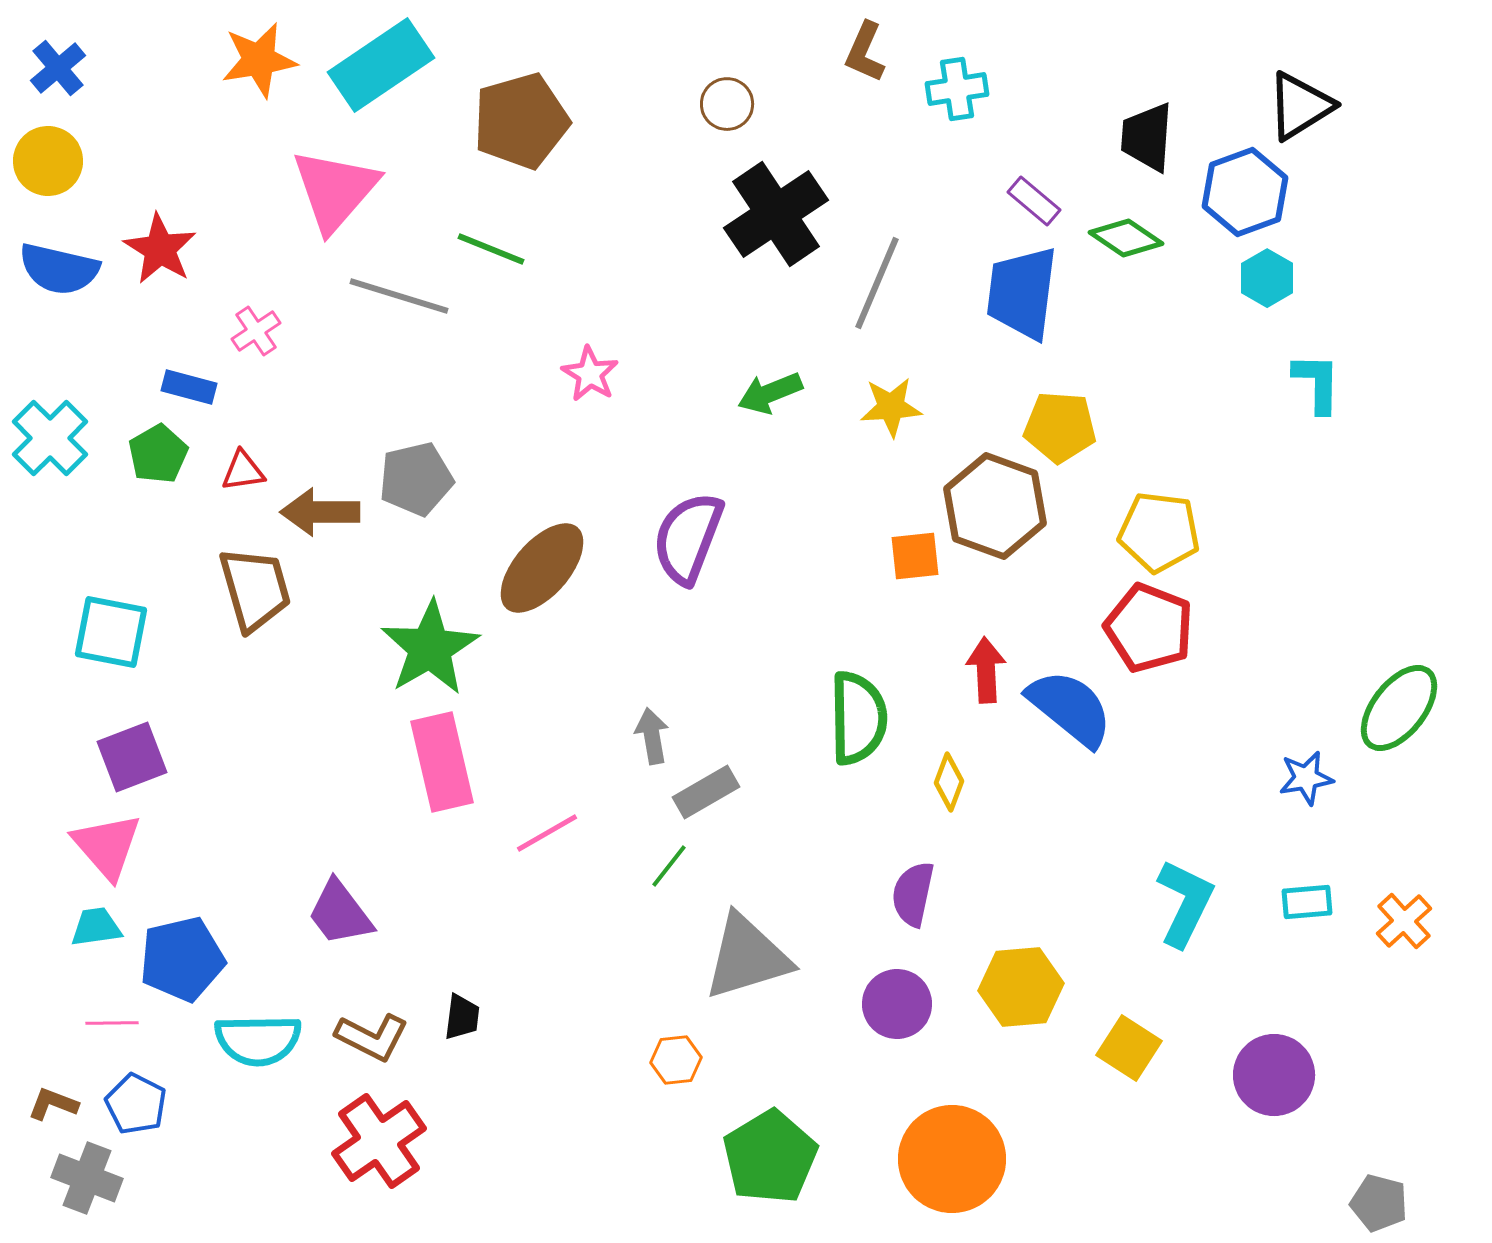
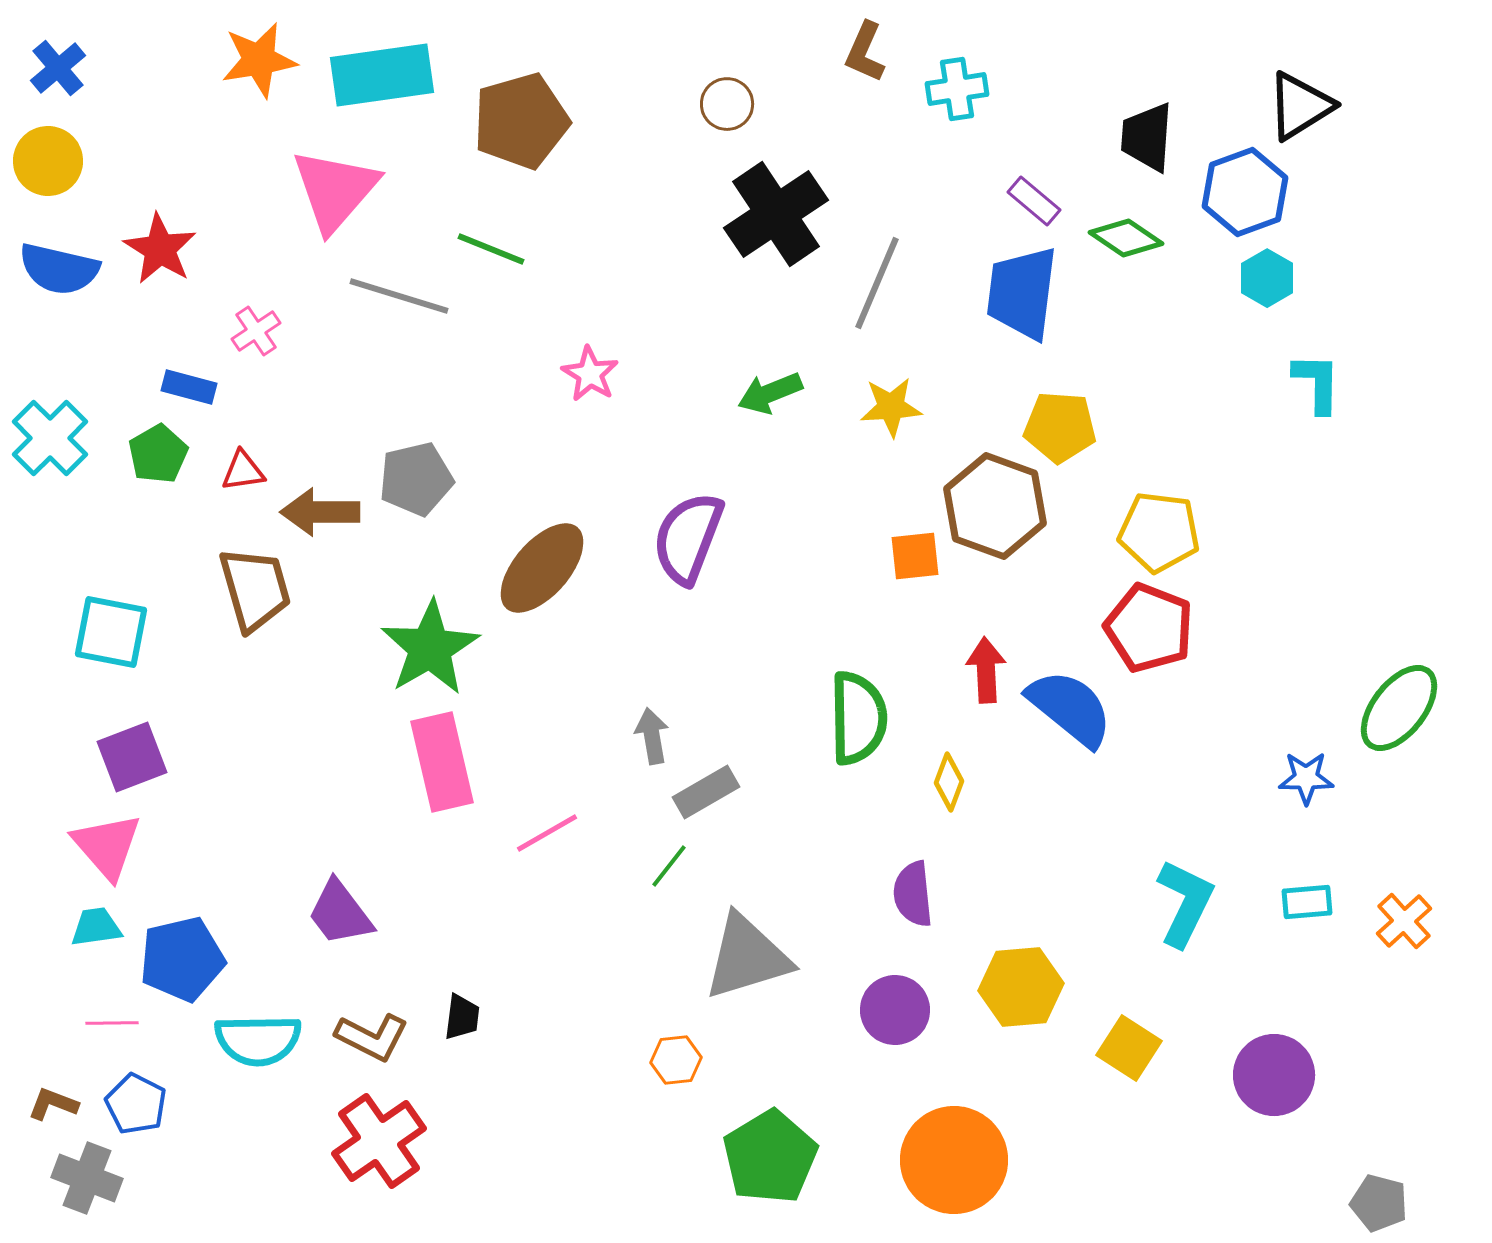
cyan rectangle at (381, 65): moved 1 px right, 10 px down; rotated 26 degrees clockwise
blue star at (1306, 778): rotated 10 degrees clockwise
purple semicircle at (913, 894): rotated 18 degrees counterclockwise
purple circle at (897, 1004): moved 2 px left, 6 px down
orange circle at (952, 1159): moved 2 px right, 1 px down
